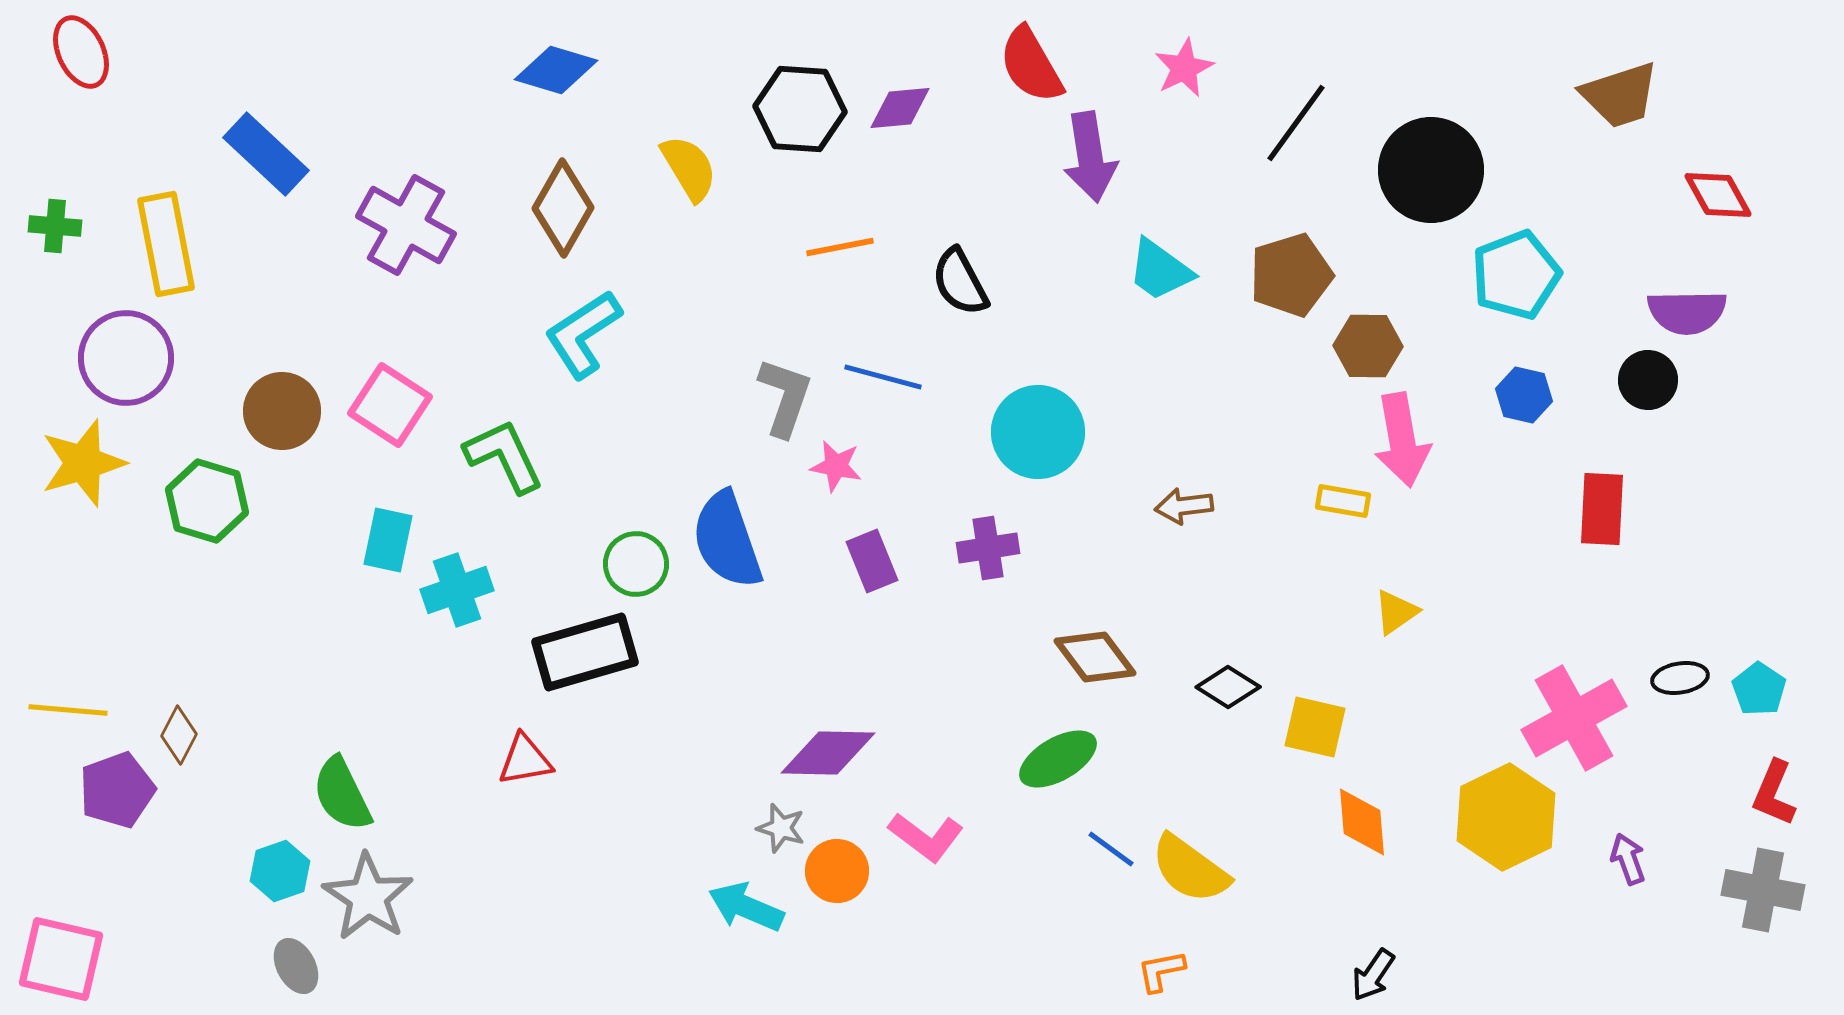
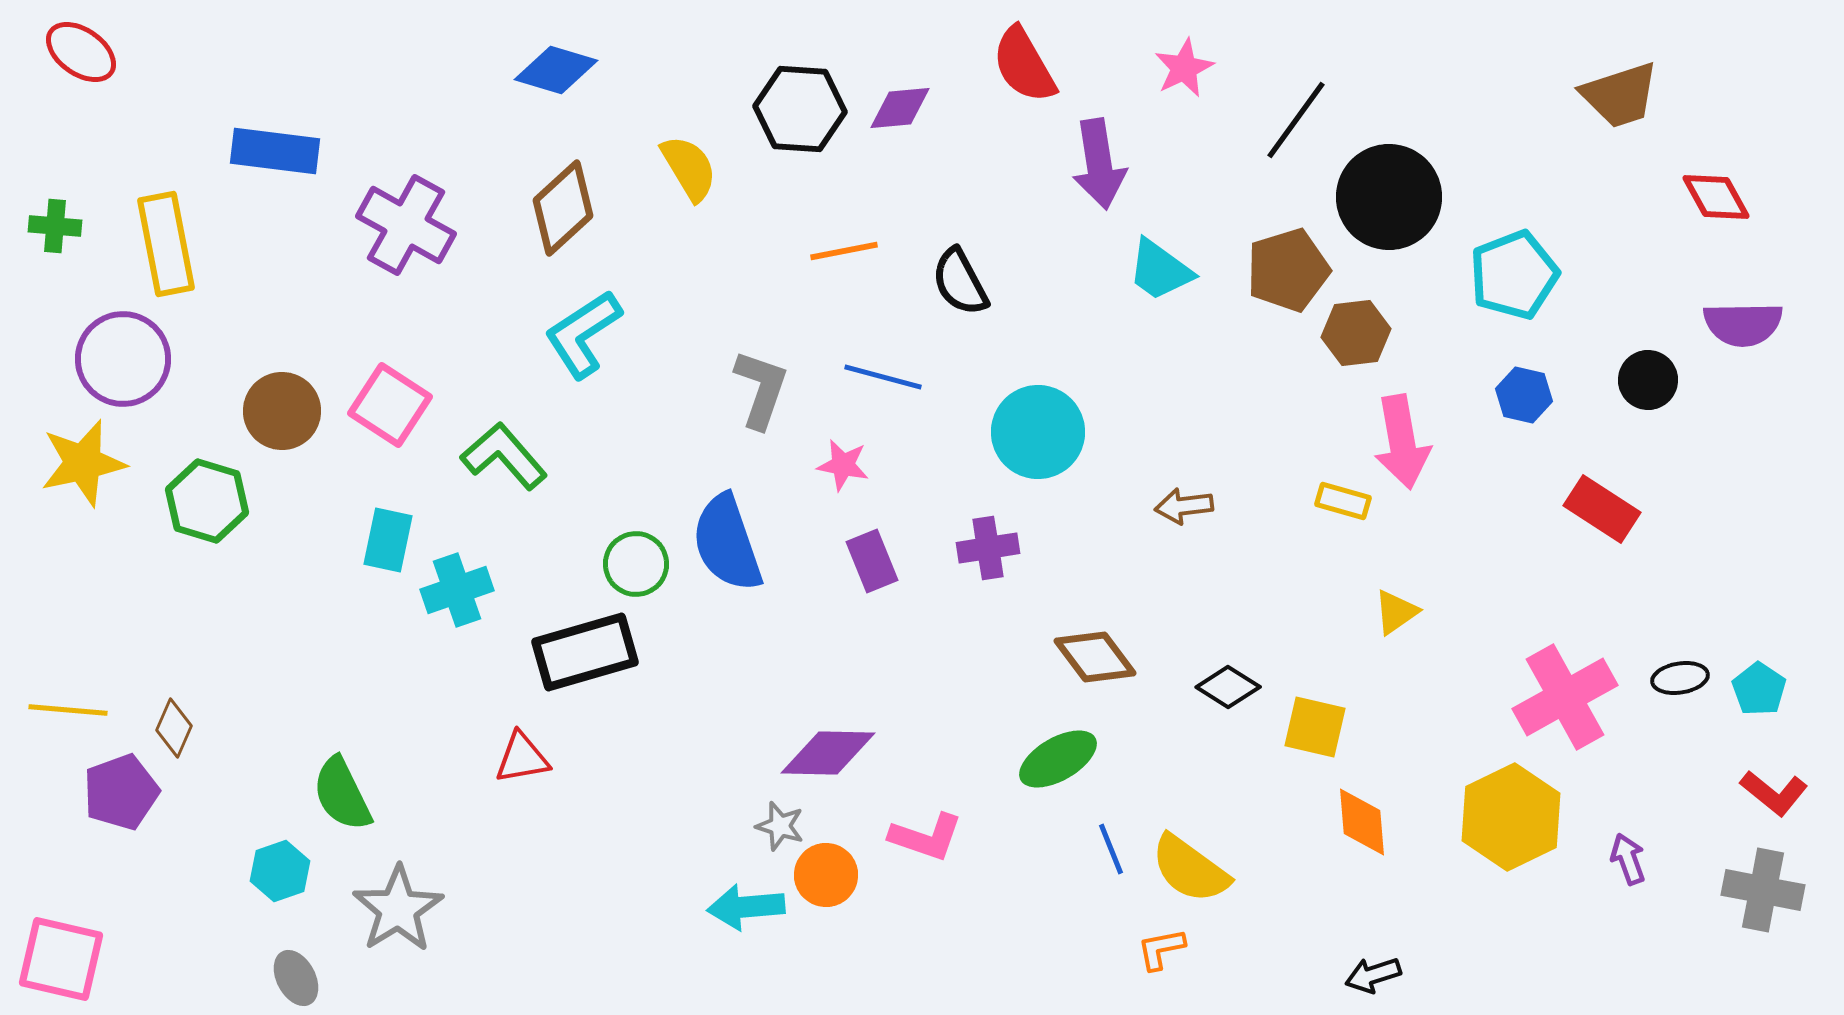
red ellipse at (81, 52): rotated 30 degrees counterclockwise
red semicircle at (1031, 65): moved 7 px left
black line at (1296, 123): moved 3 px up
blue rectangle at (266, 154): moved 9 px right, 3 px up; rotated 36 degrees counterclockwise
purple arrow at (1090, 157): moved 9 px right, 7 px down
black circle at (1431, 170): moved 42 px left, 27 px down
red diamond at (1718, 195): moved 2 px left, 2 px down
brown diamond at (563, 208): rotated 18 degrees clockwise
orange line at (840, 247): moved 4 px right, 4 px down
brown pentagon at (1291, 275): moved 3 px left, 5 px up
cyan pentagon at (1516, 275): moved 2 px left
purple semicircle at (1687, 312): moved 56 px right, 12 px down
brown hexagon at (1368, 346): moved 12 px left, 13 px up; rotated 8 degrees counterclockwise
purple circle at (126, 358): moved 3 px left, 1 px down
gray L-shape at (785, 397): moved 24 px left, 8 px up
pink arrow at (1402, 440): moved 2 px down
green L-shape at (504, 456): rotated 16 degrees counterclockwise
yellow star at (83, 463): rotated 4 degrees clockwise
pink star at (836, 466): moved 7 px right, 1 px up
yellow rectangle at (1343, 501): rotated 6 degrees clockwise
red rectangle at (1602, 509): rotated 60 degrees counterclockwise
blue semicircle at (727, 540): moved 3 px down
pink cross at (1574, 718): moved 9 px left, 21 px up
brown diamond at (179, 735): moved 5 px left, 7 px up; rotated 4 degrees counterclockwise
red triangle at (525, 760): moved 3 px left, 2 px up
purple pentagon at (117, 790): moved 4 px right, 2 px down
red L-shape at (1774, 793): rotated 74 degrees counterclockwise
yellow hexagon at (1506, 817): moved 5 px right
gray star at (781, 828): moved 1 px left, 2 px up
pink L-shape at (926, 837): rotated 18 degrees counterclockwise
blue line at (1111, 849): rotated 32 degrees clockwise
orange circle at (837, 871): moved 11 px left, 4 px down
gray star at (368, 897): moved 30 px right, 12 px down; rotated 6 degrees clockwise
cyan arrow at (746, 907): rotated 28 degrees counterclockwise
gray ellipse at (296, 966): moved 12 px down
orange L-shape at (1161, 971): moved 22 px up
black arrow at (1373, 975): rotated 38 degrees clockwise
